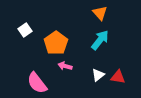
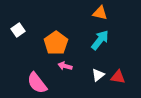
orange triangle: rotated 35 degrees counterclockwise
white square: moved 7 px left
